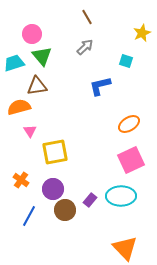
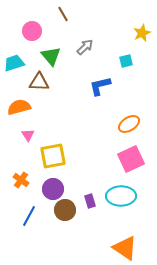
brown line: moved 24 px left, 3 px up
pink circle: moved 3 px up
green triangle: moved 9 px right
cyan square: rotated 32 degrees counterclockwise
brown triangle: moved 2 px right, 4 px up; rotated 10 degrees clockwise
pink triangle: moved 2 px left, 4 px down
yellow square: moved 2 px left, 4 px down
pink square: moved 1 px up
purple rectangle: moved 1 px down; rotated 56 degrees counterclockwise
orange triangle: rotated 12 degrees counterclockwise
